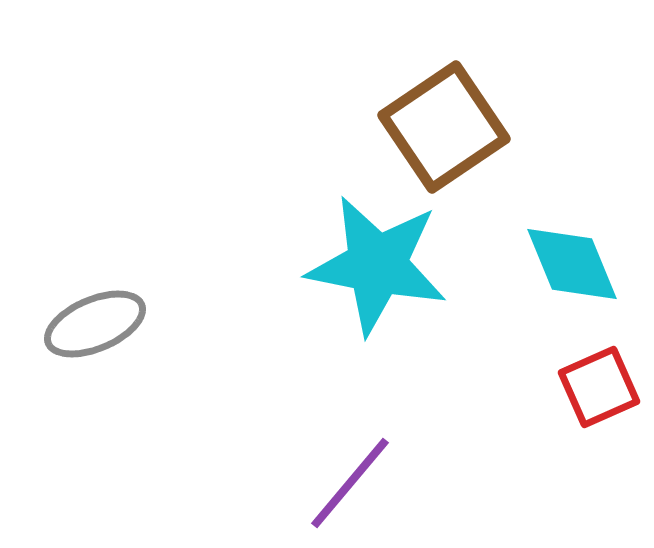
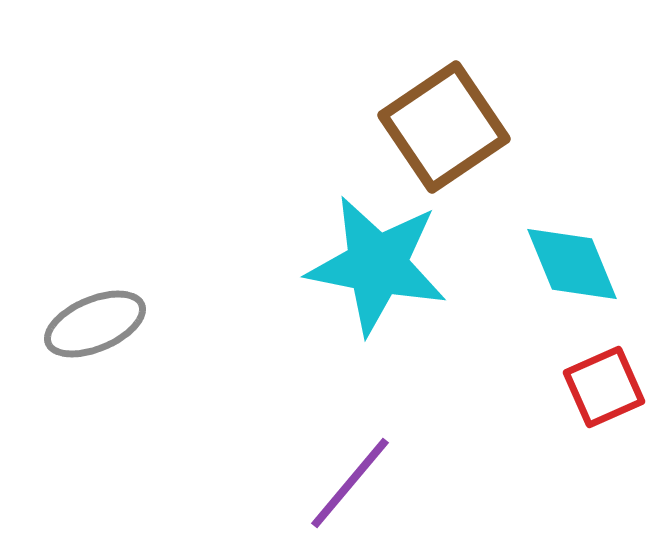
red square: moved 5 px right
